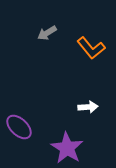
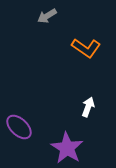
gray arrow: moved 17 px up
orange L-shape: moved 5 px left; rotated 16 degrees counterclockwise
white arrow: rotated 66 degrees counterclockwise
